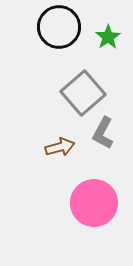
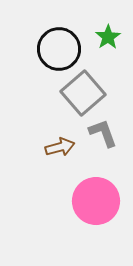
black circle: moved 22 px down
gray L-shape: rotated 132 degrees clockwise
pink circle: moved 2 px right, 2 px up
